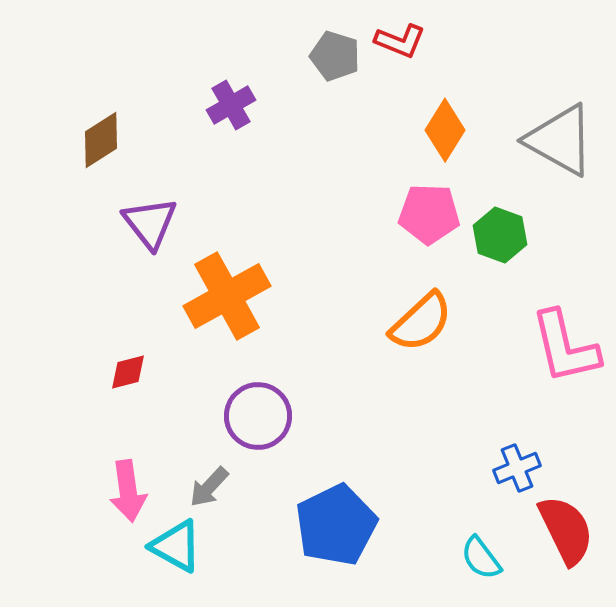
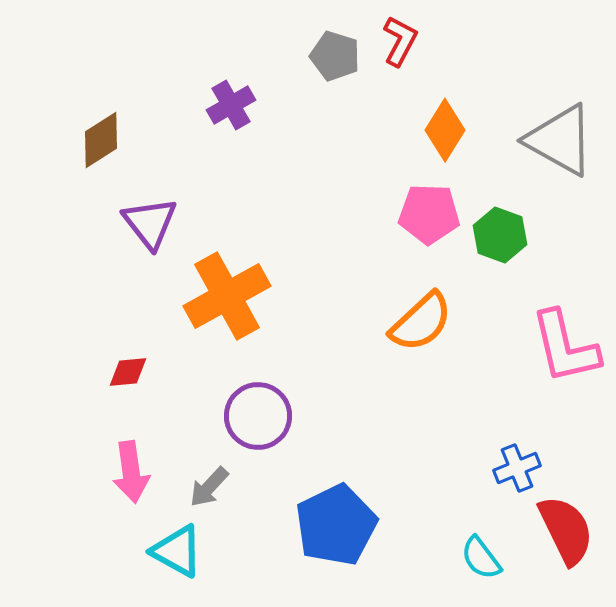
red L-shape: rotated 84 degrees counterclockwise
red diamond: rotated 9 degrees clockwise
pink arrow: moved 3 px right, 19 px up
cyan triangle: moved 1 px right, 5 px down
